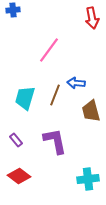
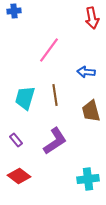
blue cross: moved 1 px right, 1 px down
blue arrow: moved 10 px right, 11 px up
brown line: rotated 30 degrees counterclockwise
purple L-shape: rotated 68 degrees clockwise
